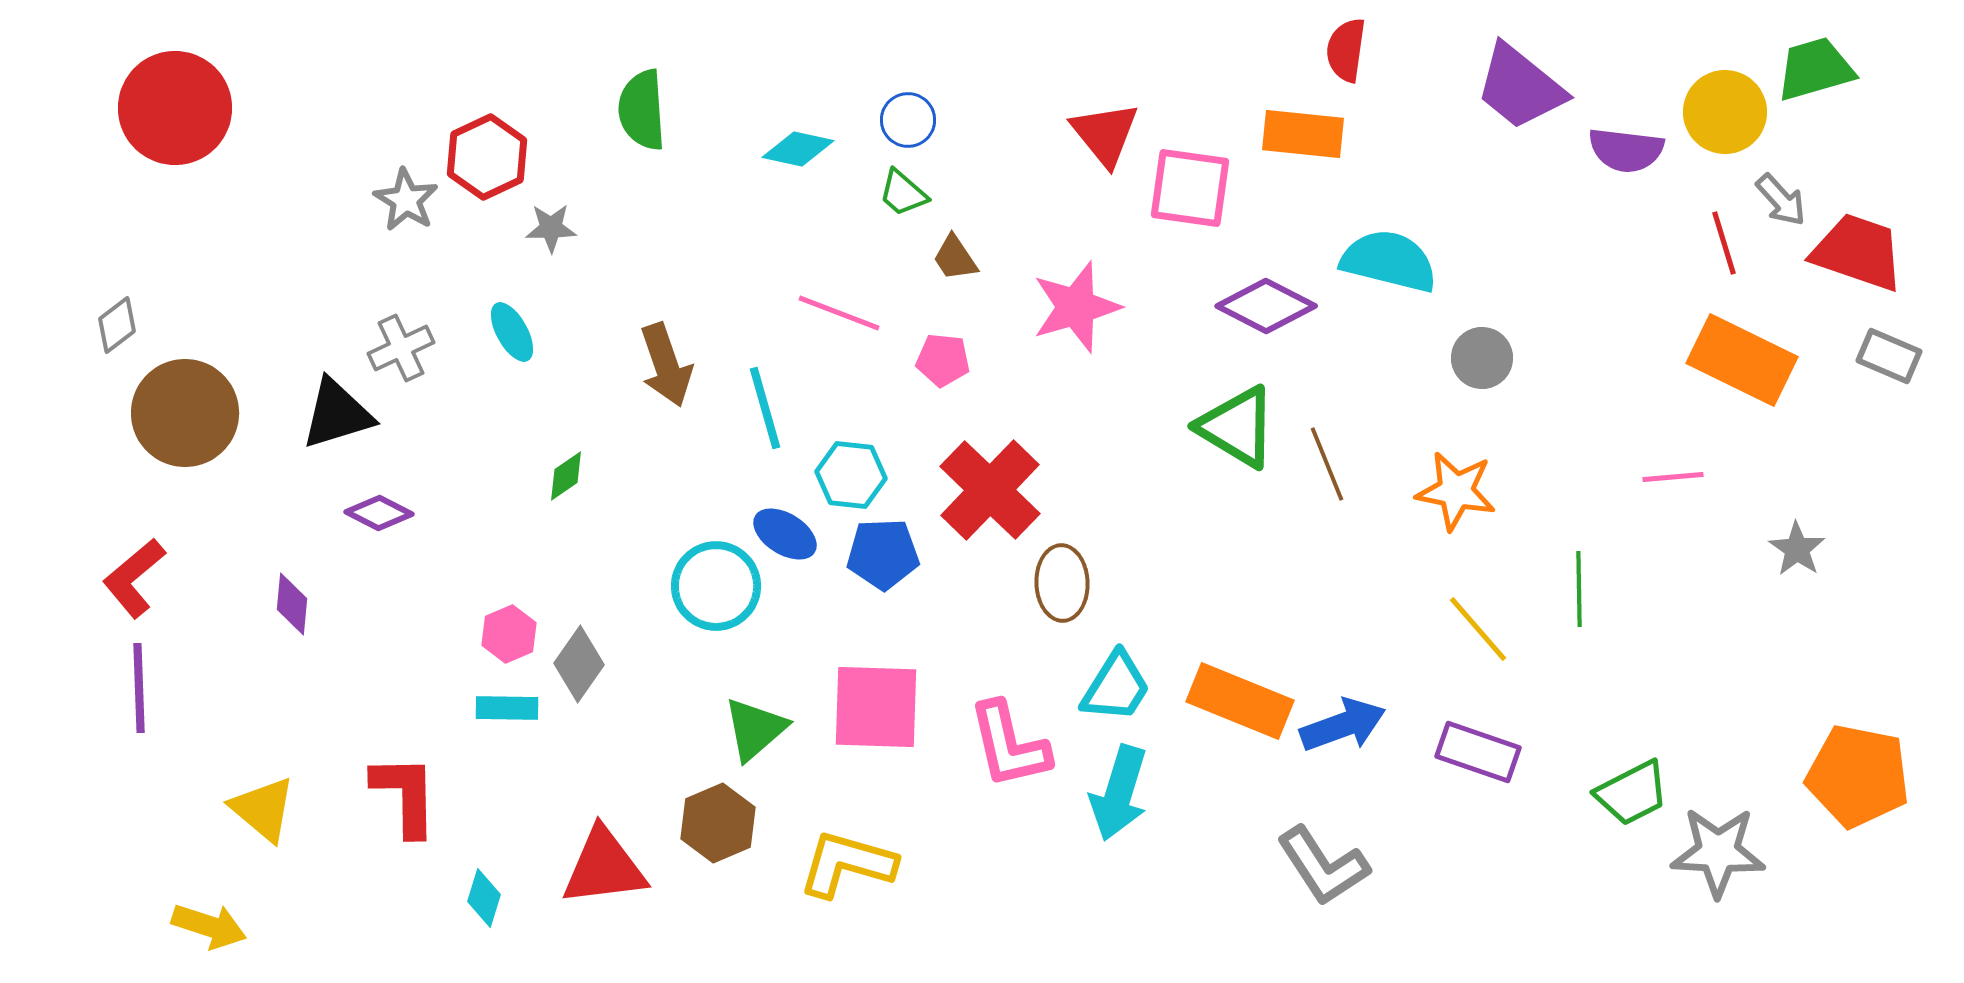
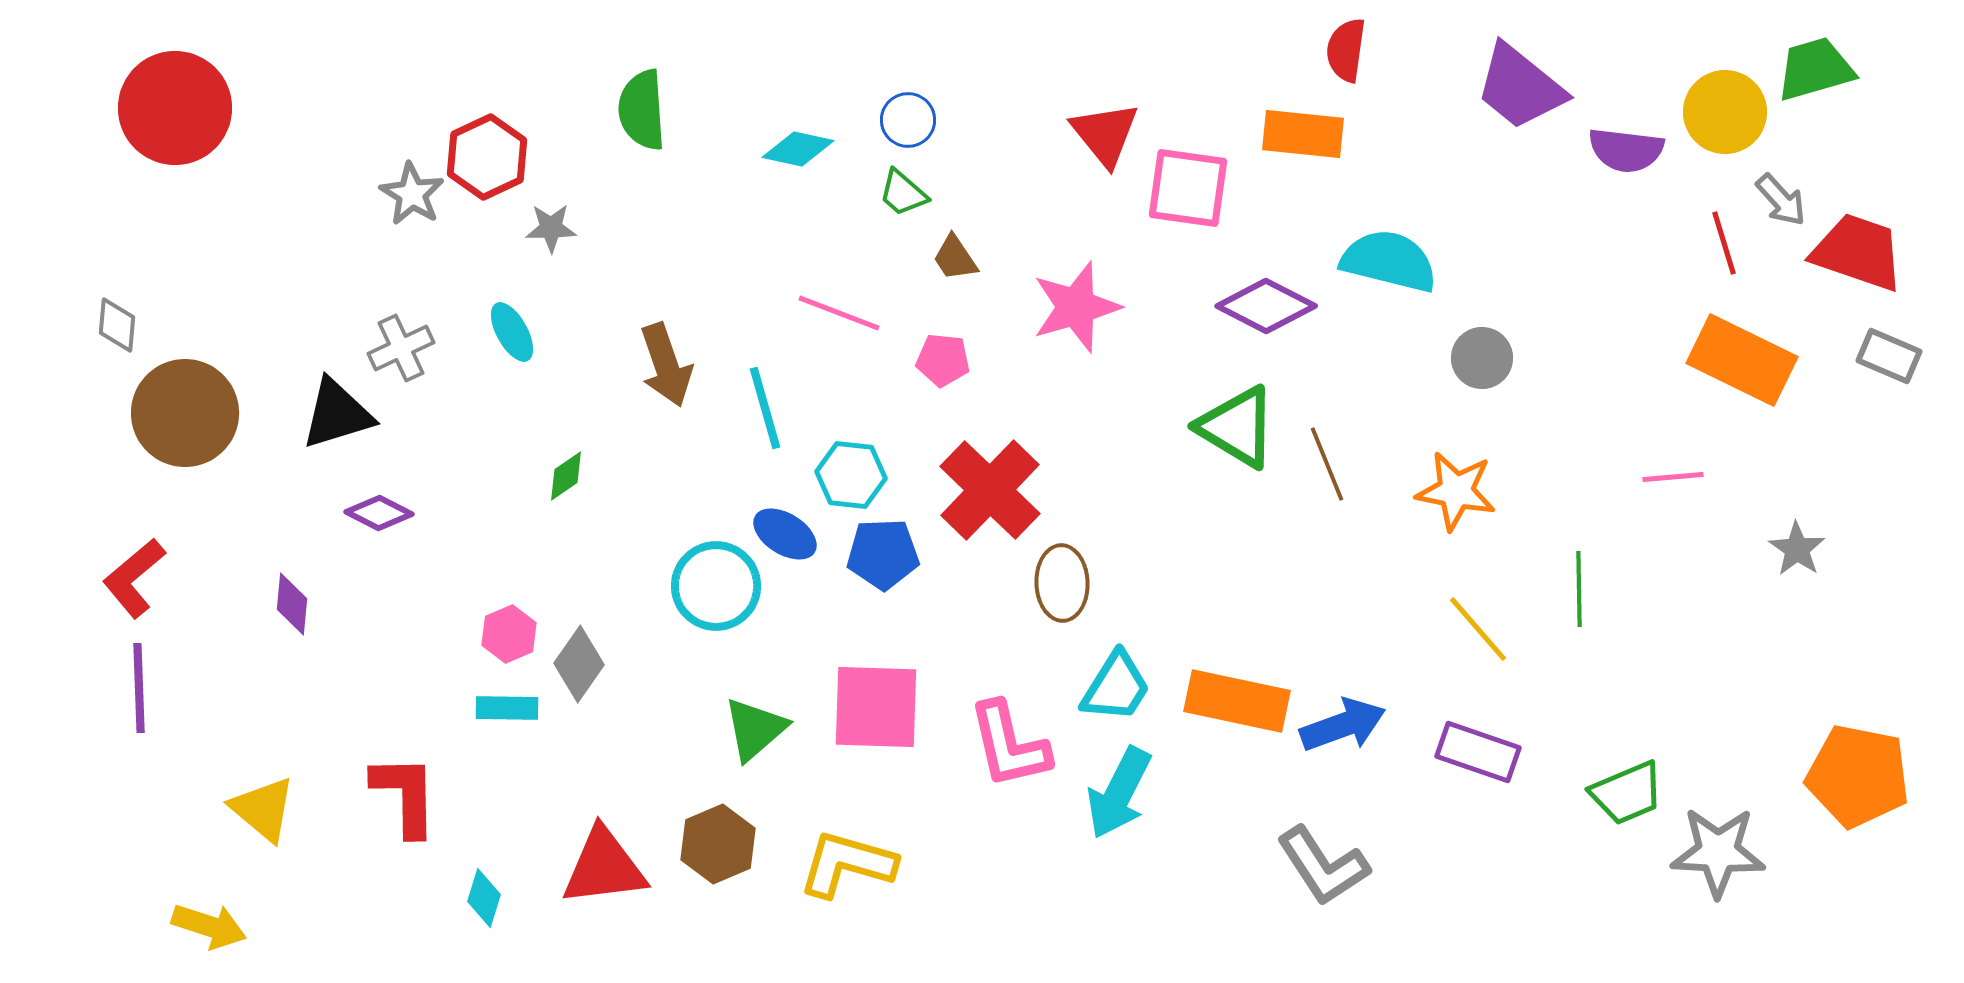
pink square at (1190, 188): moved 2 px left
gray star at (406, 200): moved 6 px right, 6 px up
gray diamond at (117, 325): rotated 48 degrees counterclockwise
orange rectangle at (1240, 701): moved 3 px left; rotated 10 degrees counterclockwise
cyan arrow at (1119, 793): rotated 10 degrees clockwise
green trapezoid at (1632, 793): moved 5 px left; rotated 4 degrees clockwise
brown hexagon at (718, 823): moved 21 px down
